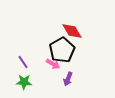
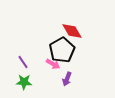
purple arrow: moved 1 px left
